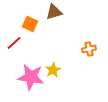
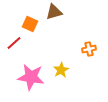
yellow star: moved 8 px right
